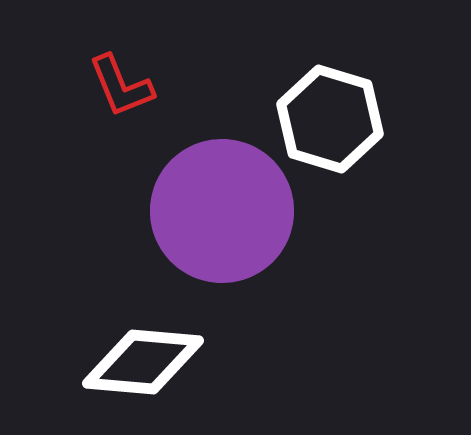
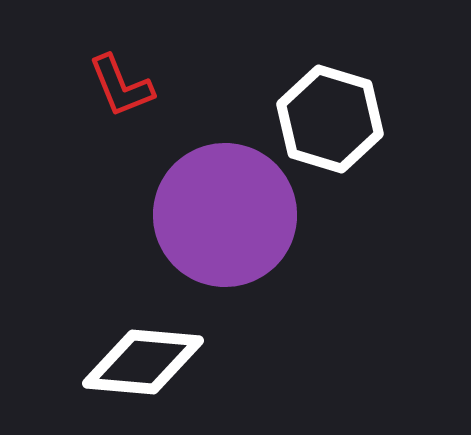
purple circle: moved 3 px right, 4 px down
